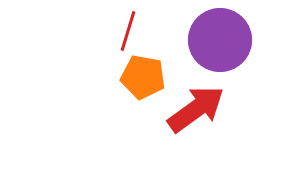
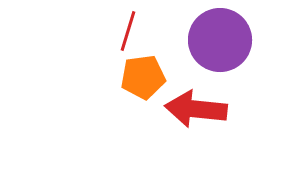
orange pentagon: rotated 18 degrees counterclockwise
red arrow: rotated 138 degrees counterclockwise
